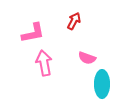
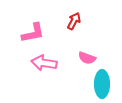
pink arrow: rotated 70 degrees counterclockwise
